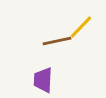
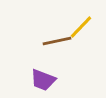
purple trapezoid: rotated 72 degrees counterclockwise
